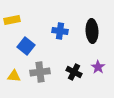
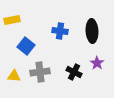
purple star: moved 1 px left, 4 px up
